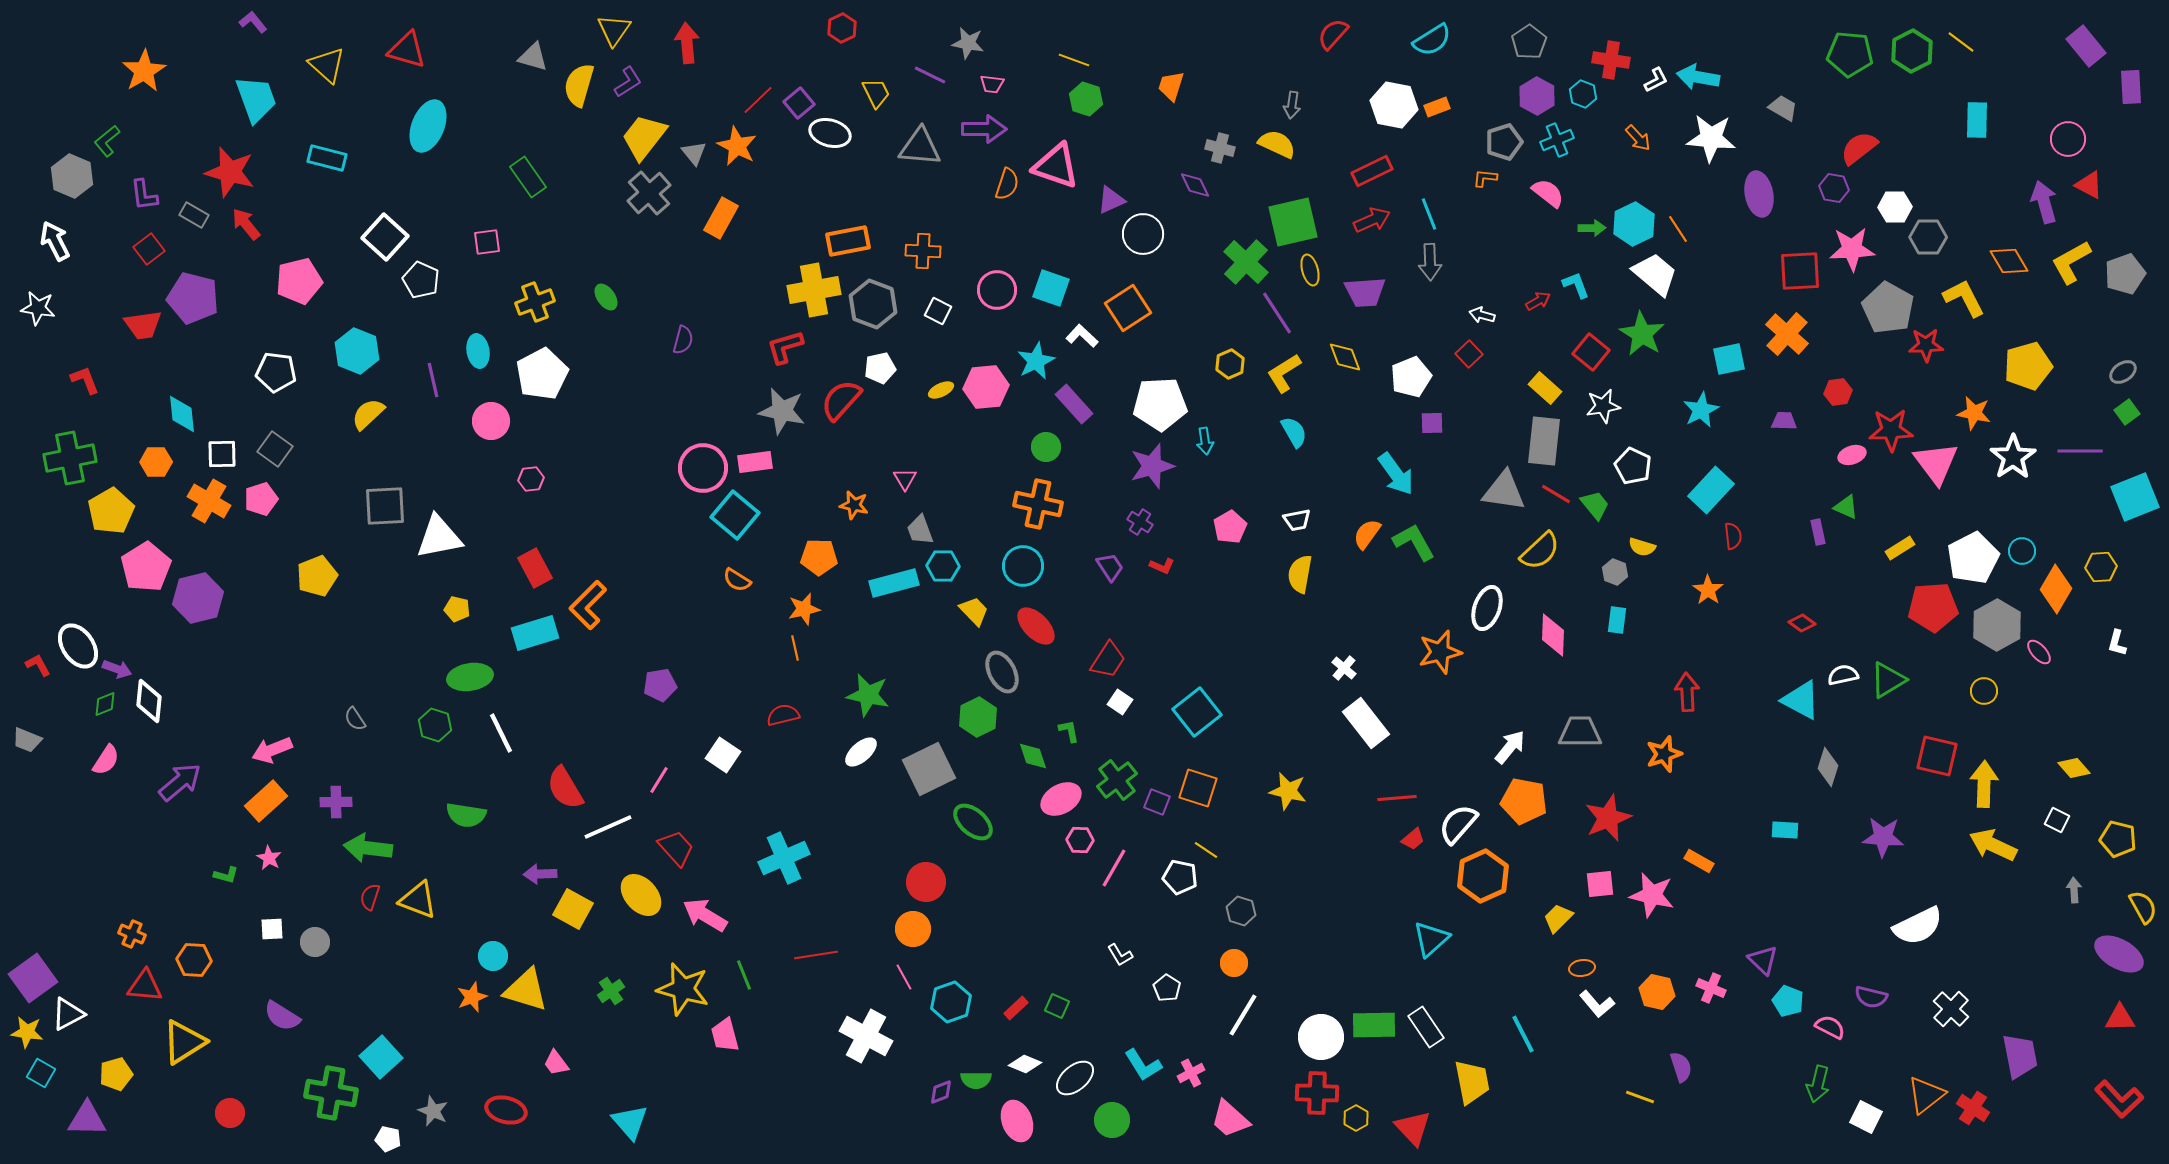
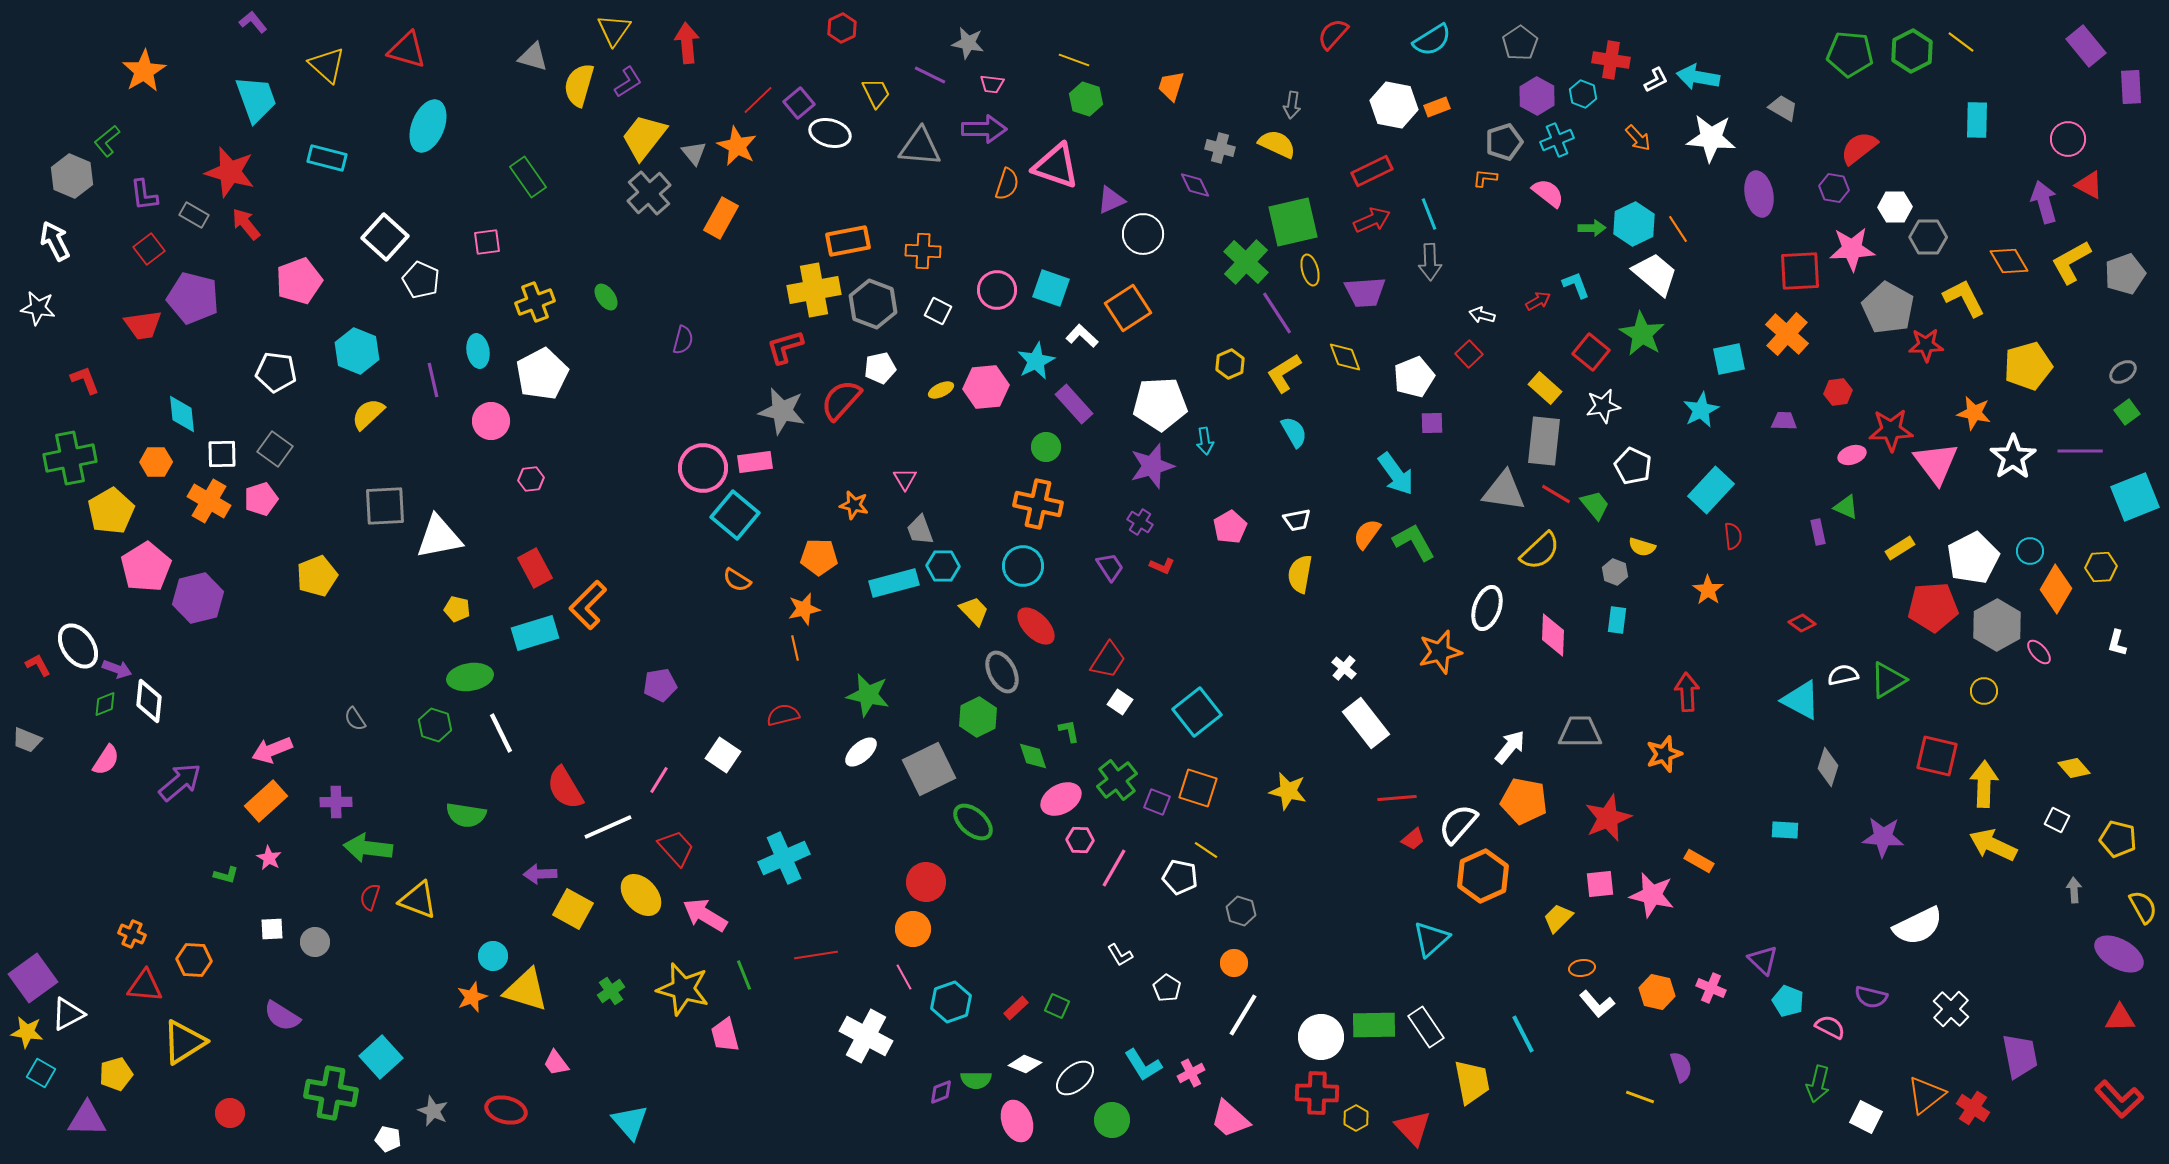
gray pentagon at (1529, 42): moved 9 px left, 1 px down
pink pentagon at (299, 281): rotated 6 degrees counterclockwise
white pentagon at (1411, 377): moved 3 px right
cyan circle at (2022, 551): moved 8 px right
